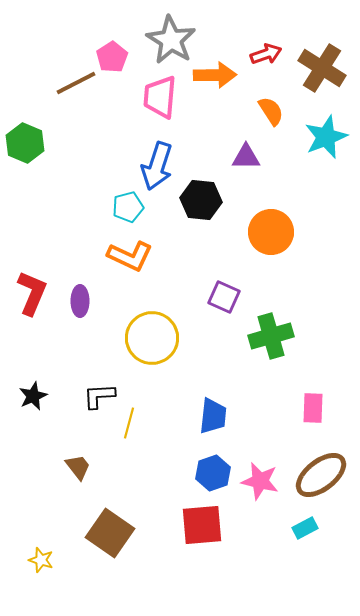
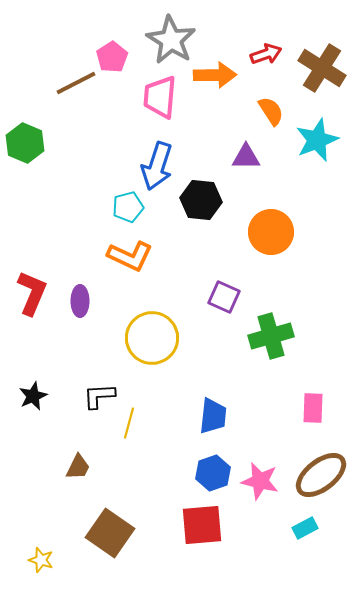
cyan star: moved 9 px left, 3 px down
brown trapezoid: rotated 64 degrees clockwise
